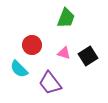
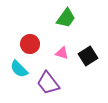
green trapezoid: rotated 15 degrees clockwise
red circle: moved 2 px left, 1 px up
pink triangle: moved 2 px left
purple trapezoid: moved 2 px left
